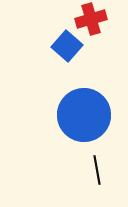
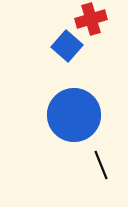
blue circle: moved 10 px left
black line: moved 4 px right, 5 px up; rotated 12 degrees counterclockwise
